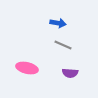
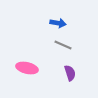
purple semicircle: rotated 112 degrees counterclockwise
